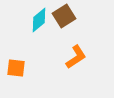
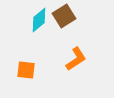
orange L-shape: moved 2 px down
orange square: moved 10 px right, 2 px down
